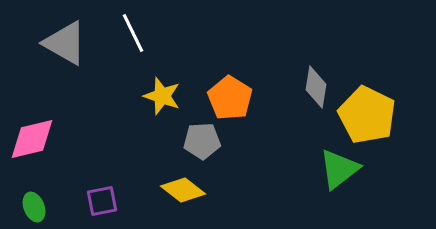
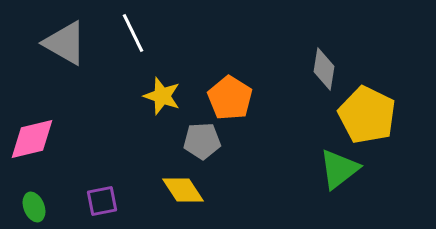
gray diamond: moved 8 px right, 18 px up
yellow diamond: rotated 18 degrees clockwise
